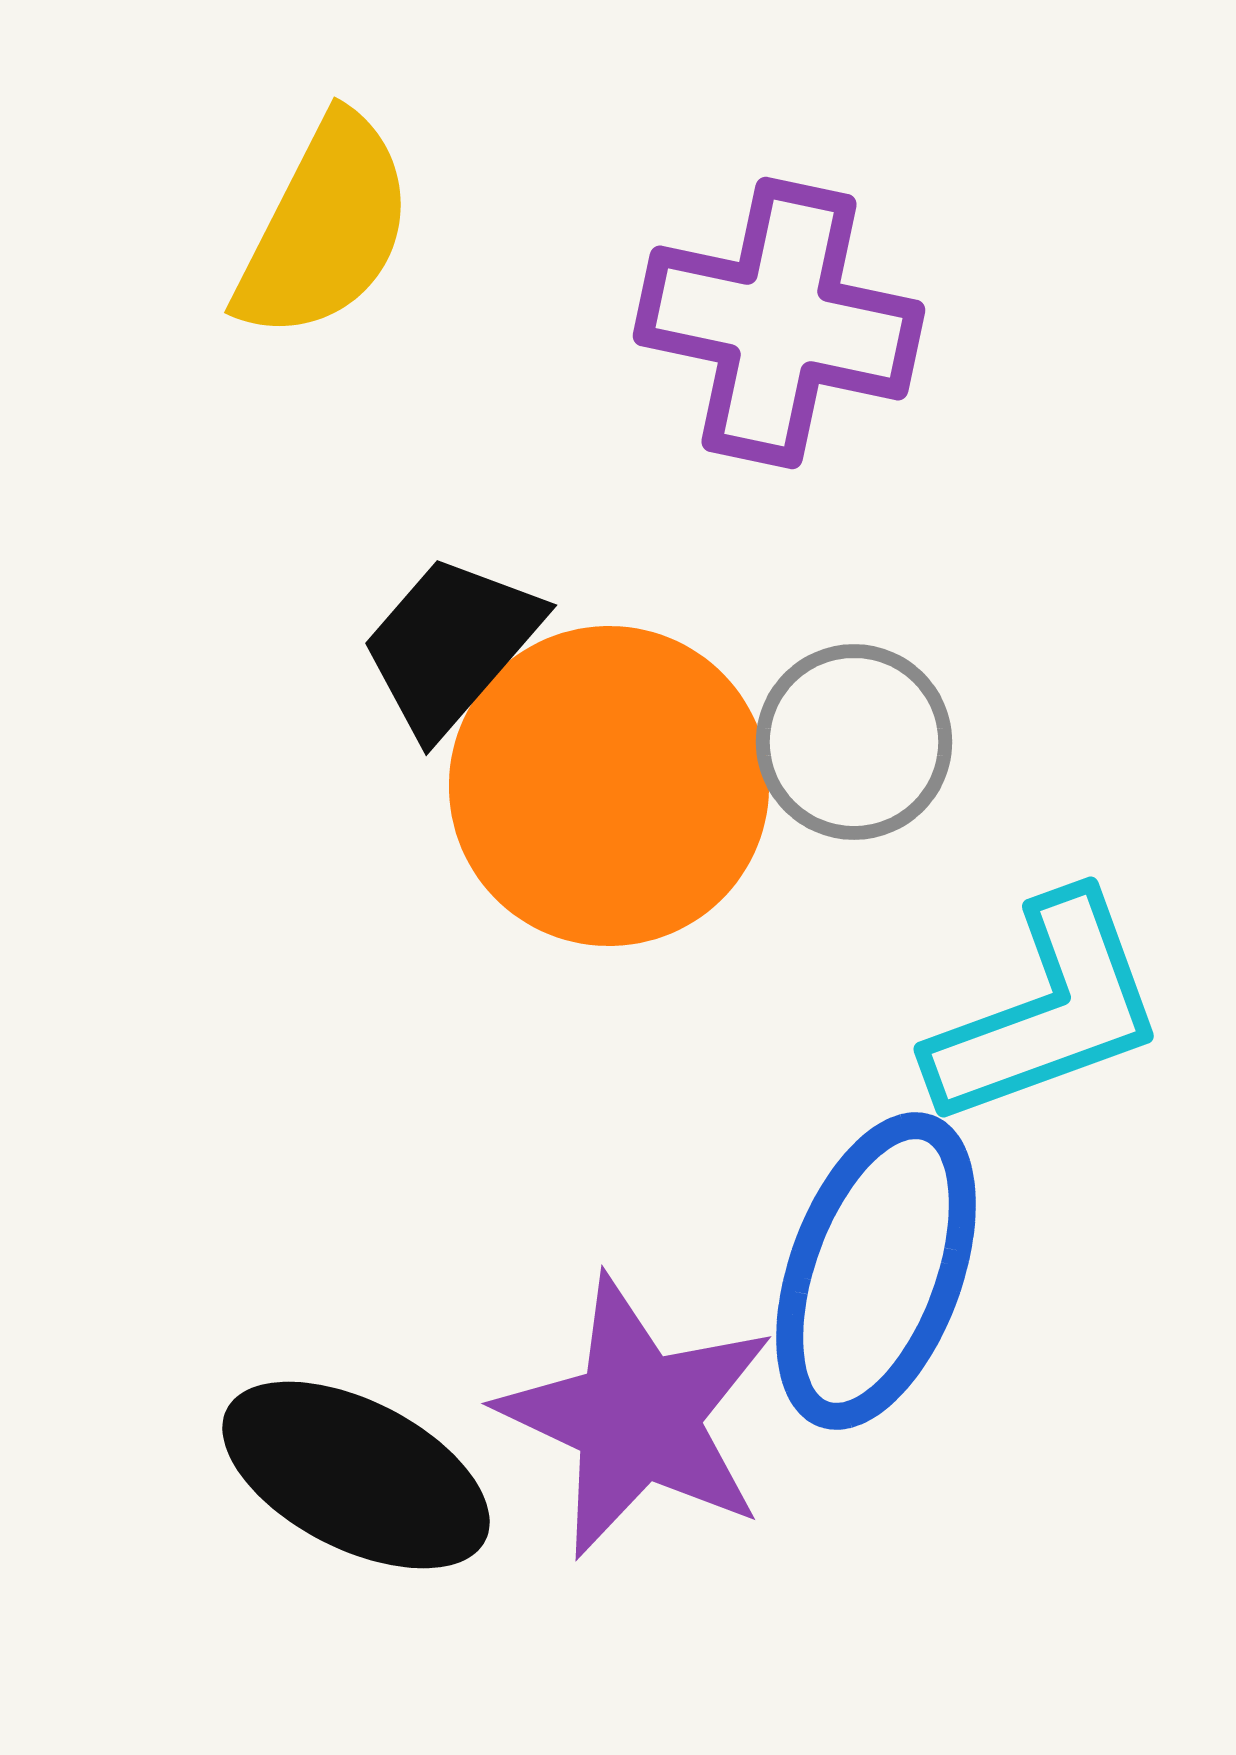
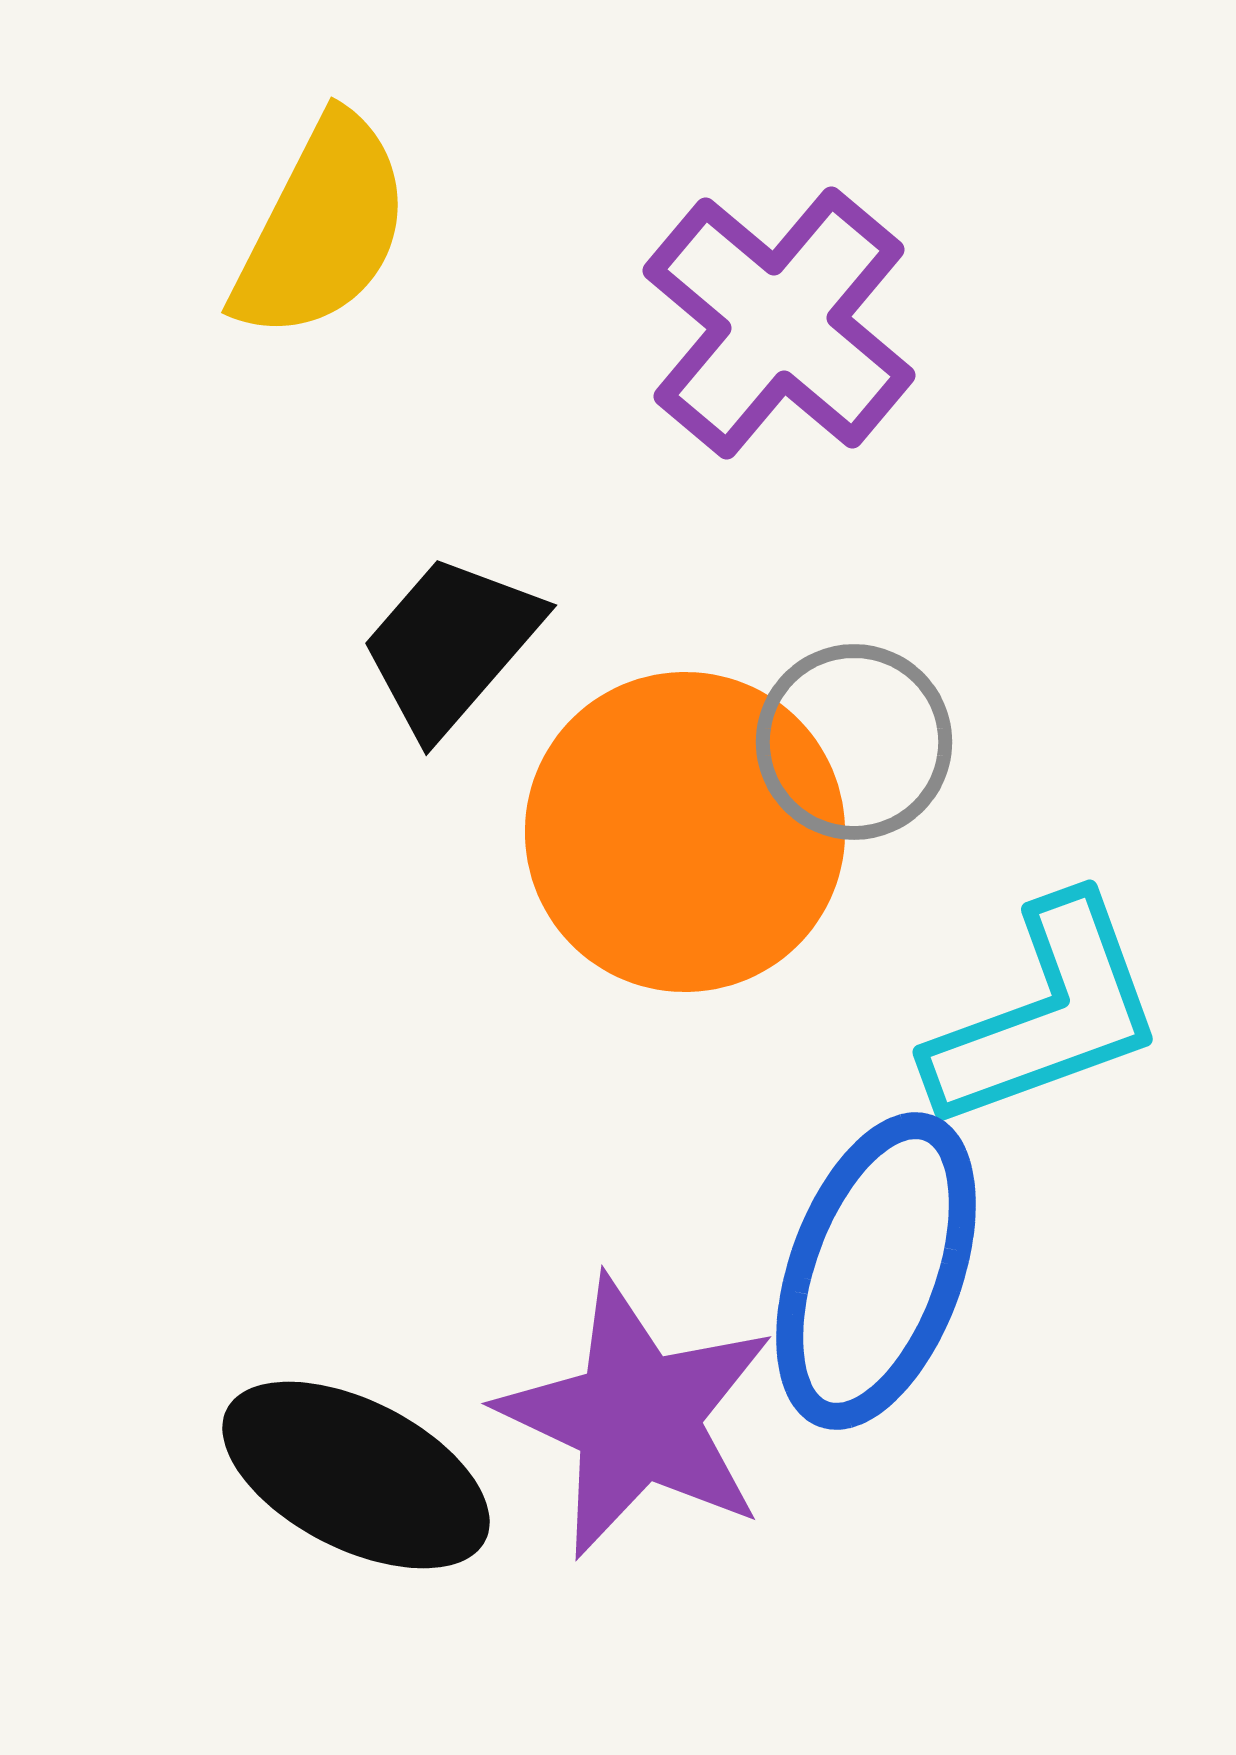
yellow semicircle: moved 3 px left
purple cross: rotated 28 degrees clockwise
orange circle: moved 76 px right, 46 px down
cyan L-shape: moved 1 px left, 3 px down
